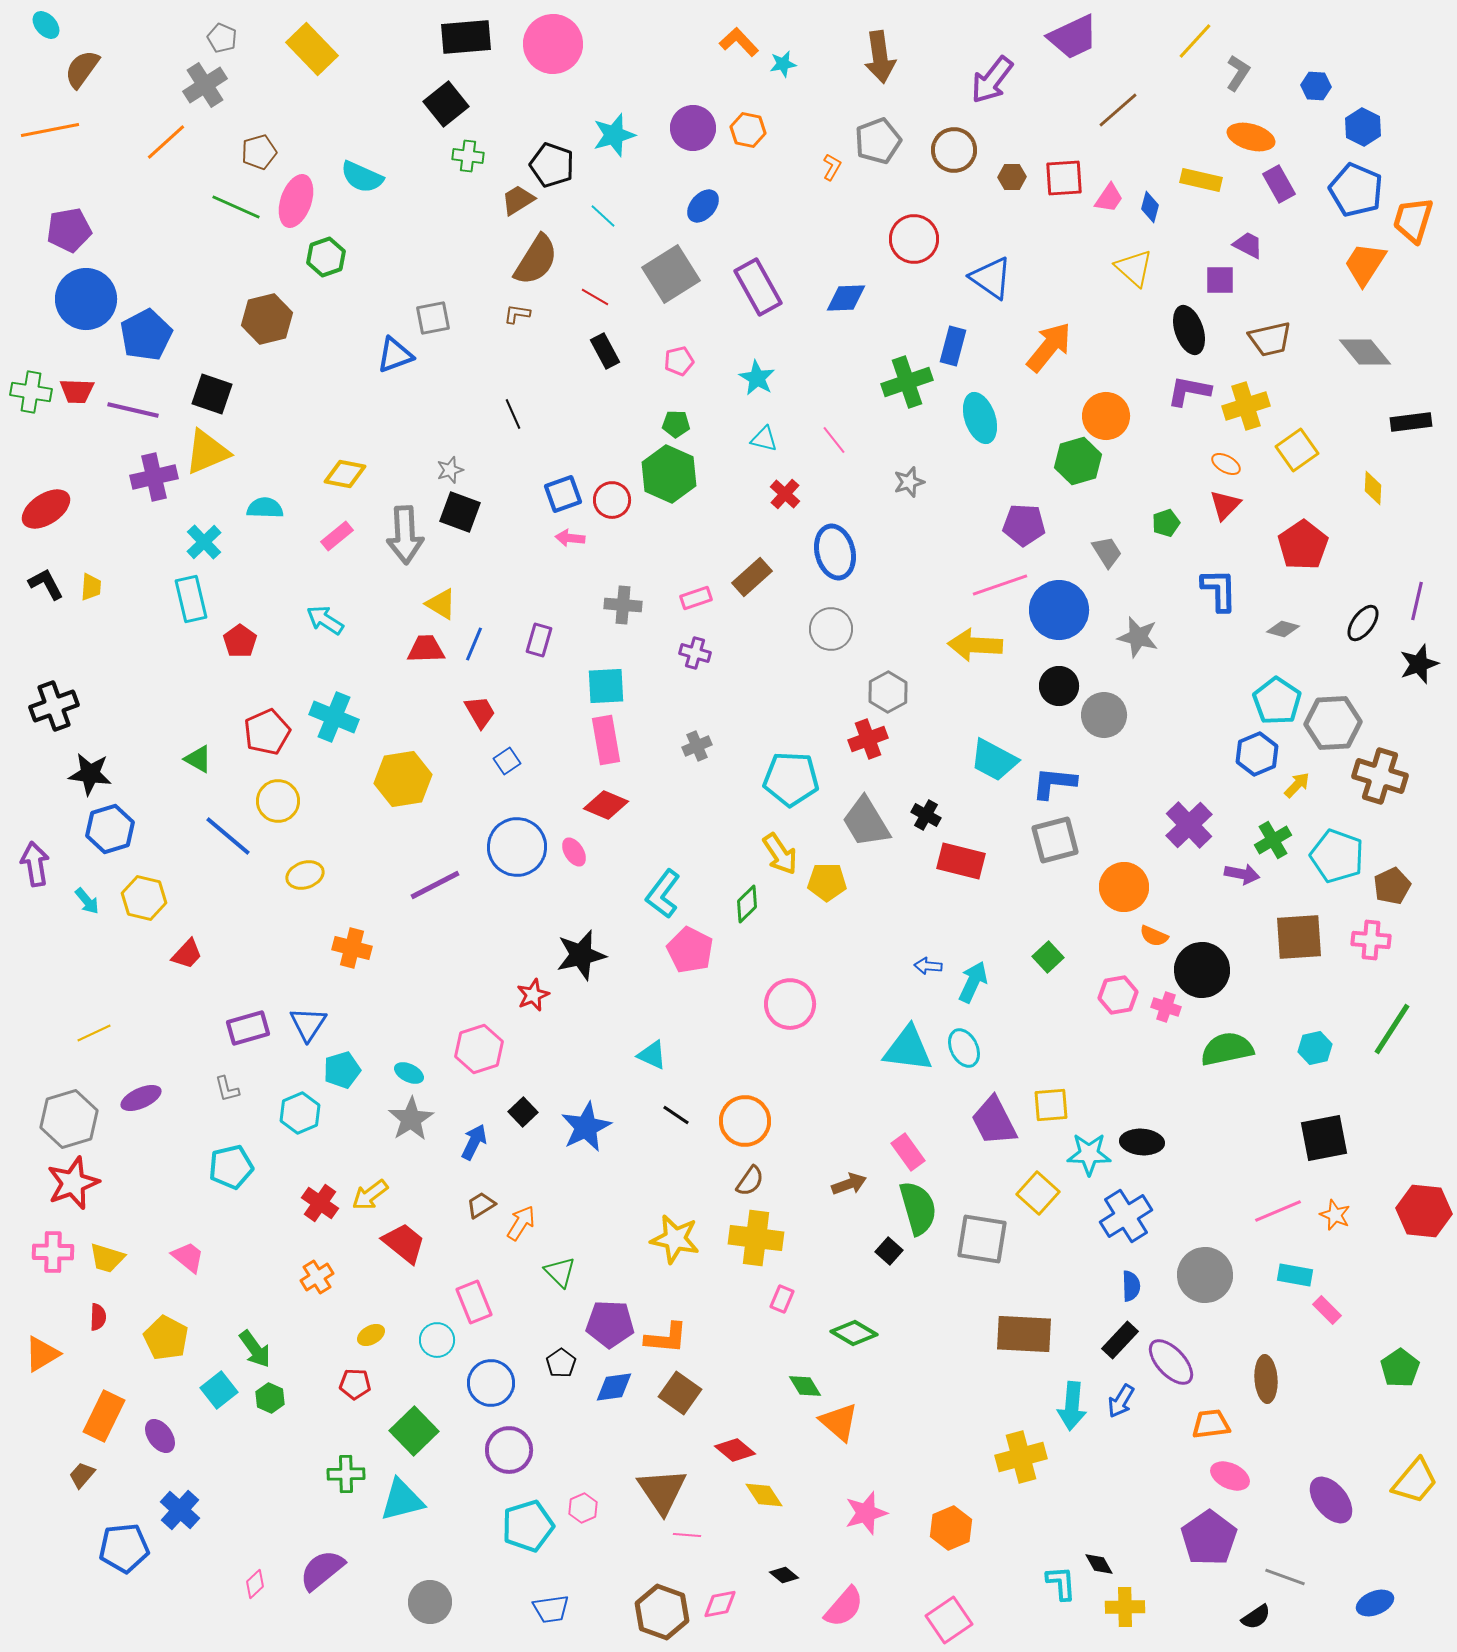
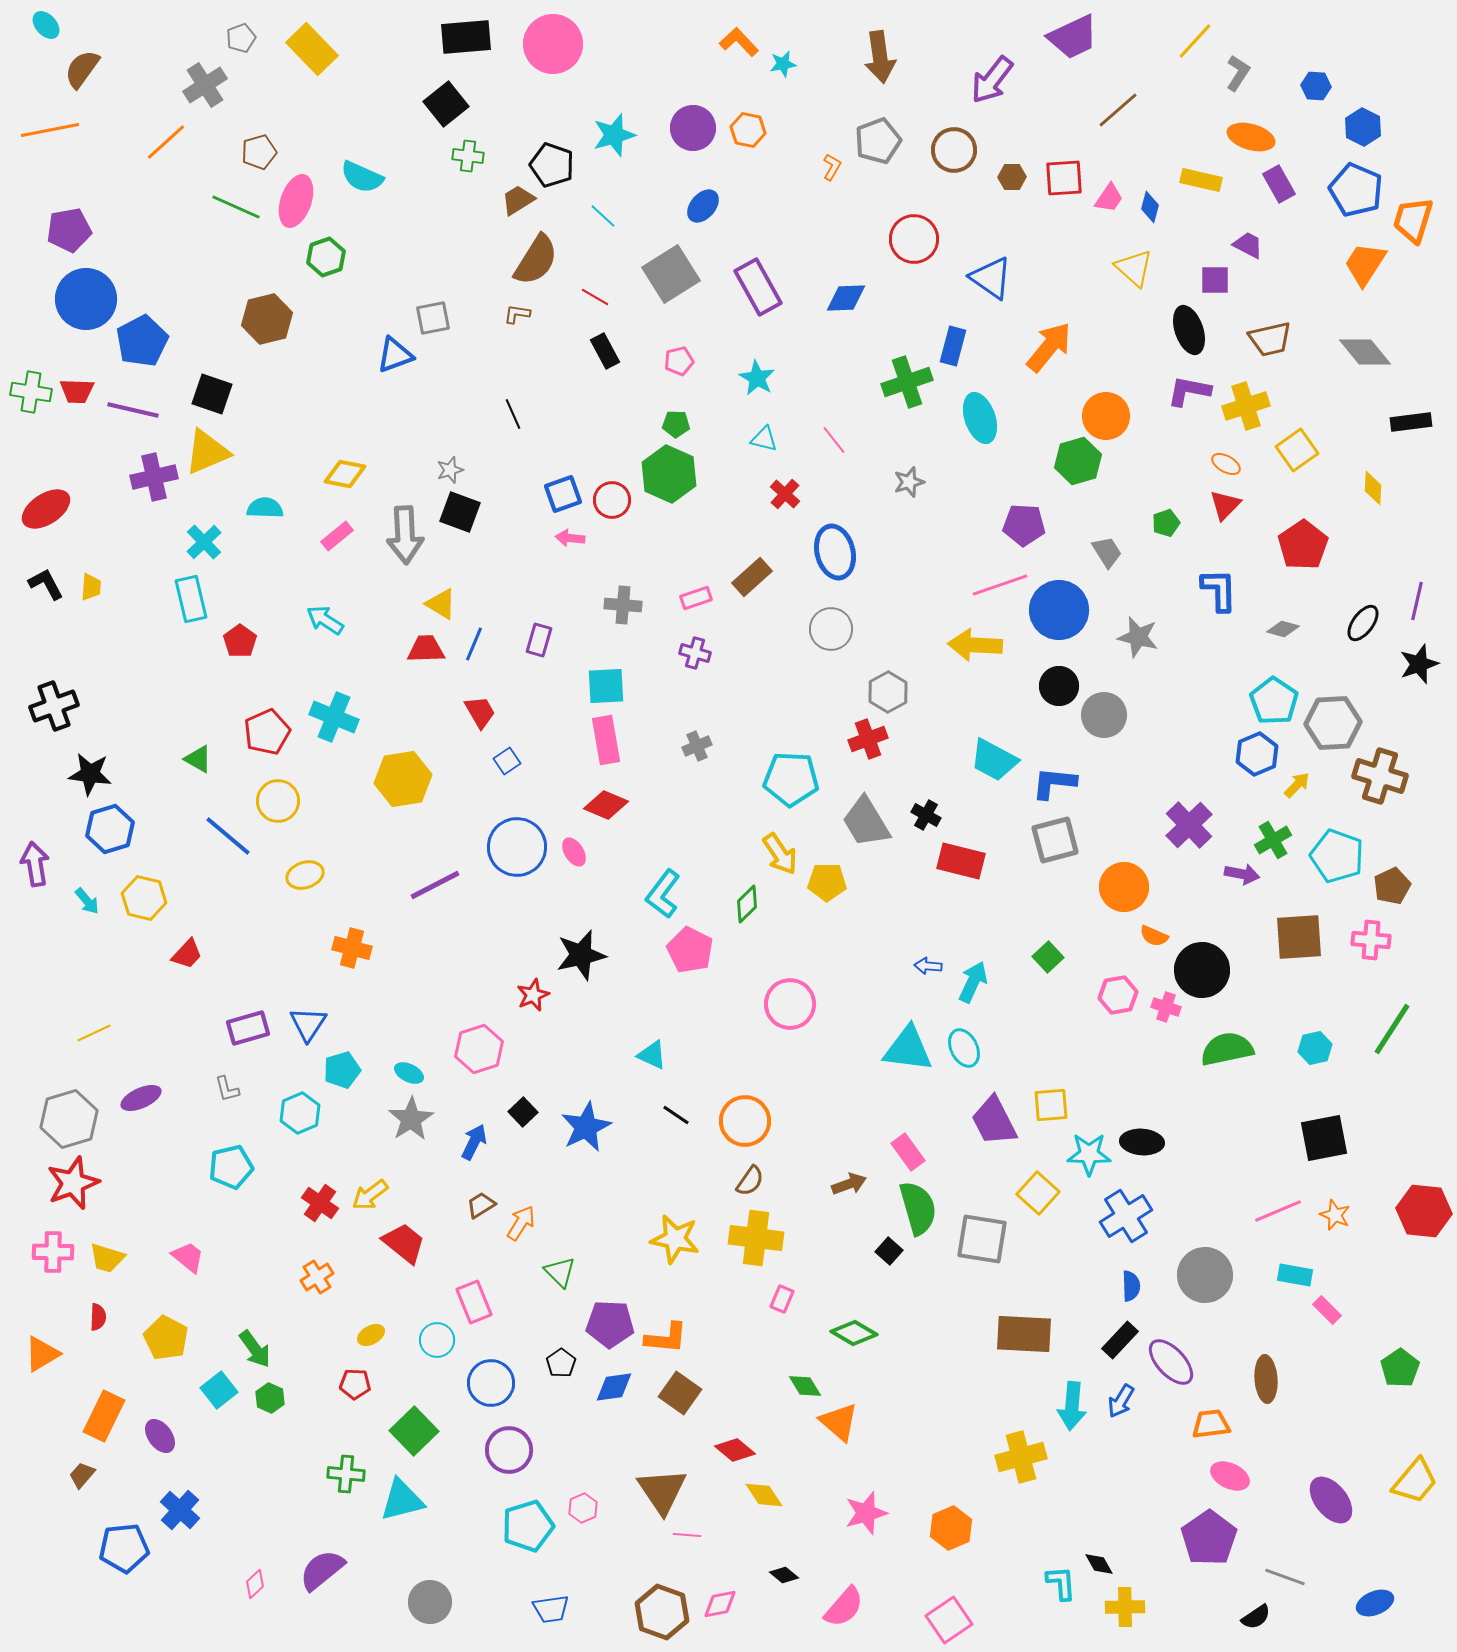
gray pentagon at (222, 38): moved 19 px right; rotated 28 degrees clockwise
purple square at (1220, 280): moved 5 px left
blue pentagon at (146, 335): moved 4 px left, 6 px down
cyan pentagon at (1277, 701): moved 3 px left
green cross at (346, 1474): rotated 6 degrees clockwise
